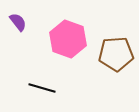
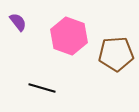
pink hexagon: moved 1 px right, 3 px up
